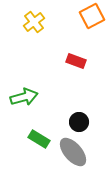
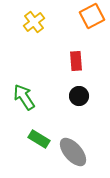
red rectangle: rotated 66 degrees clockwise
green arrow: rotated 108 degrees counterclockwise
black circle: moved 26 px up
